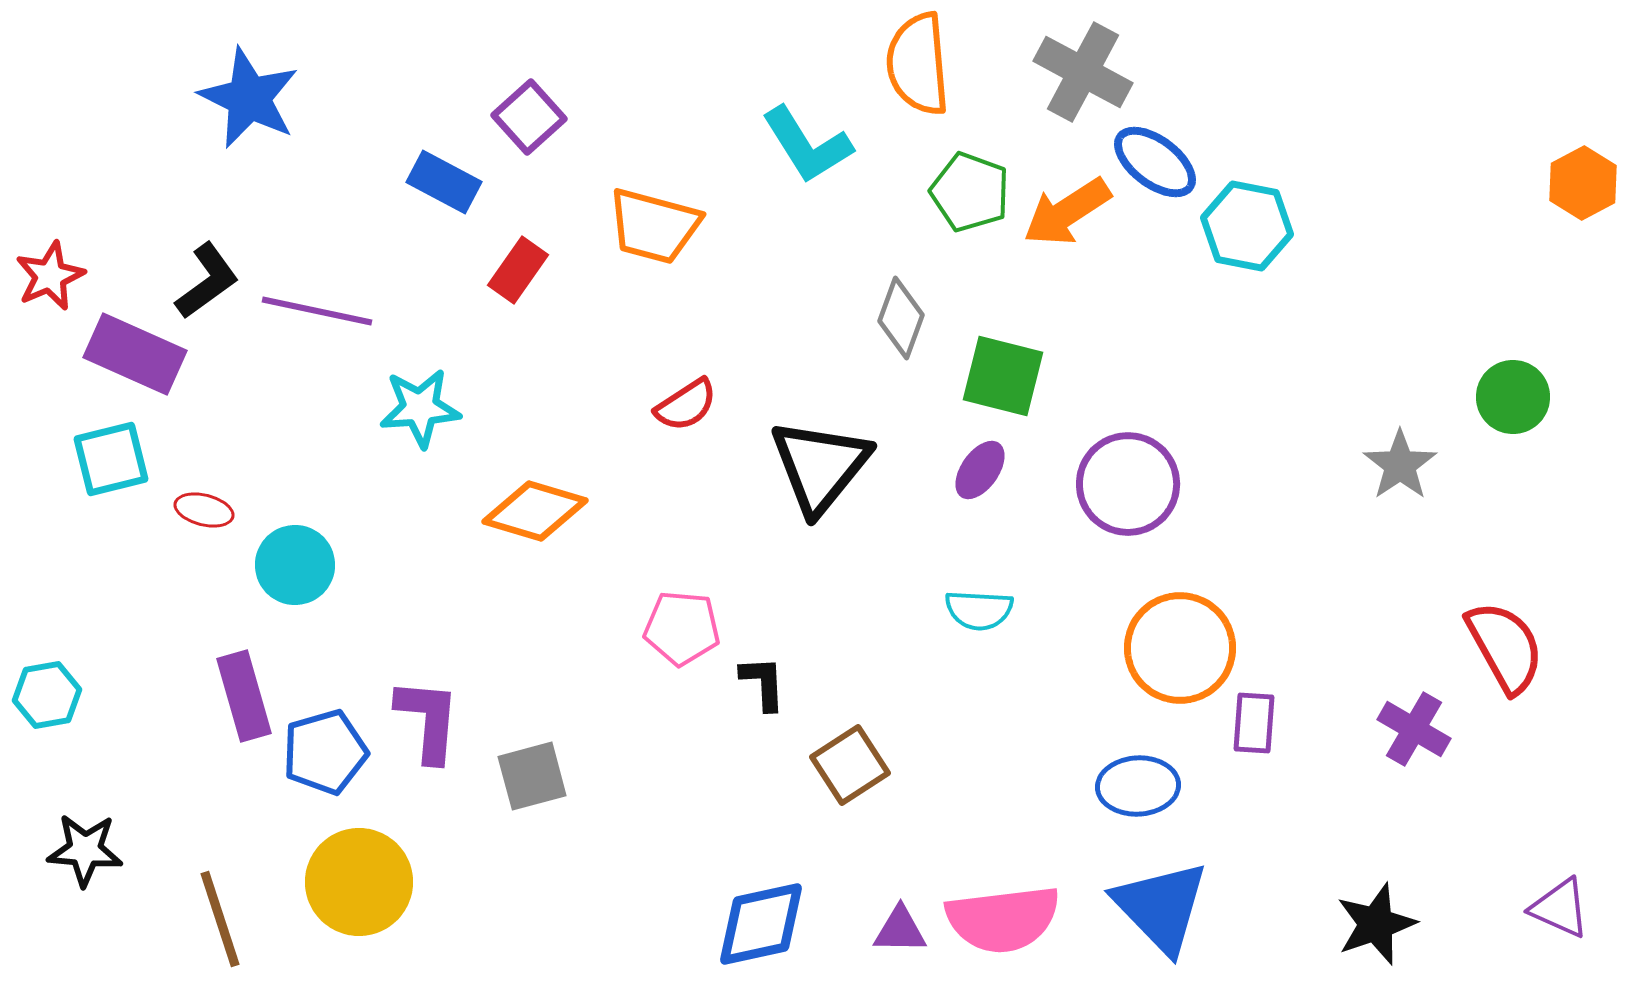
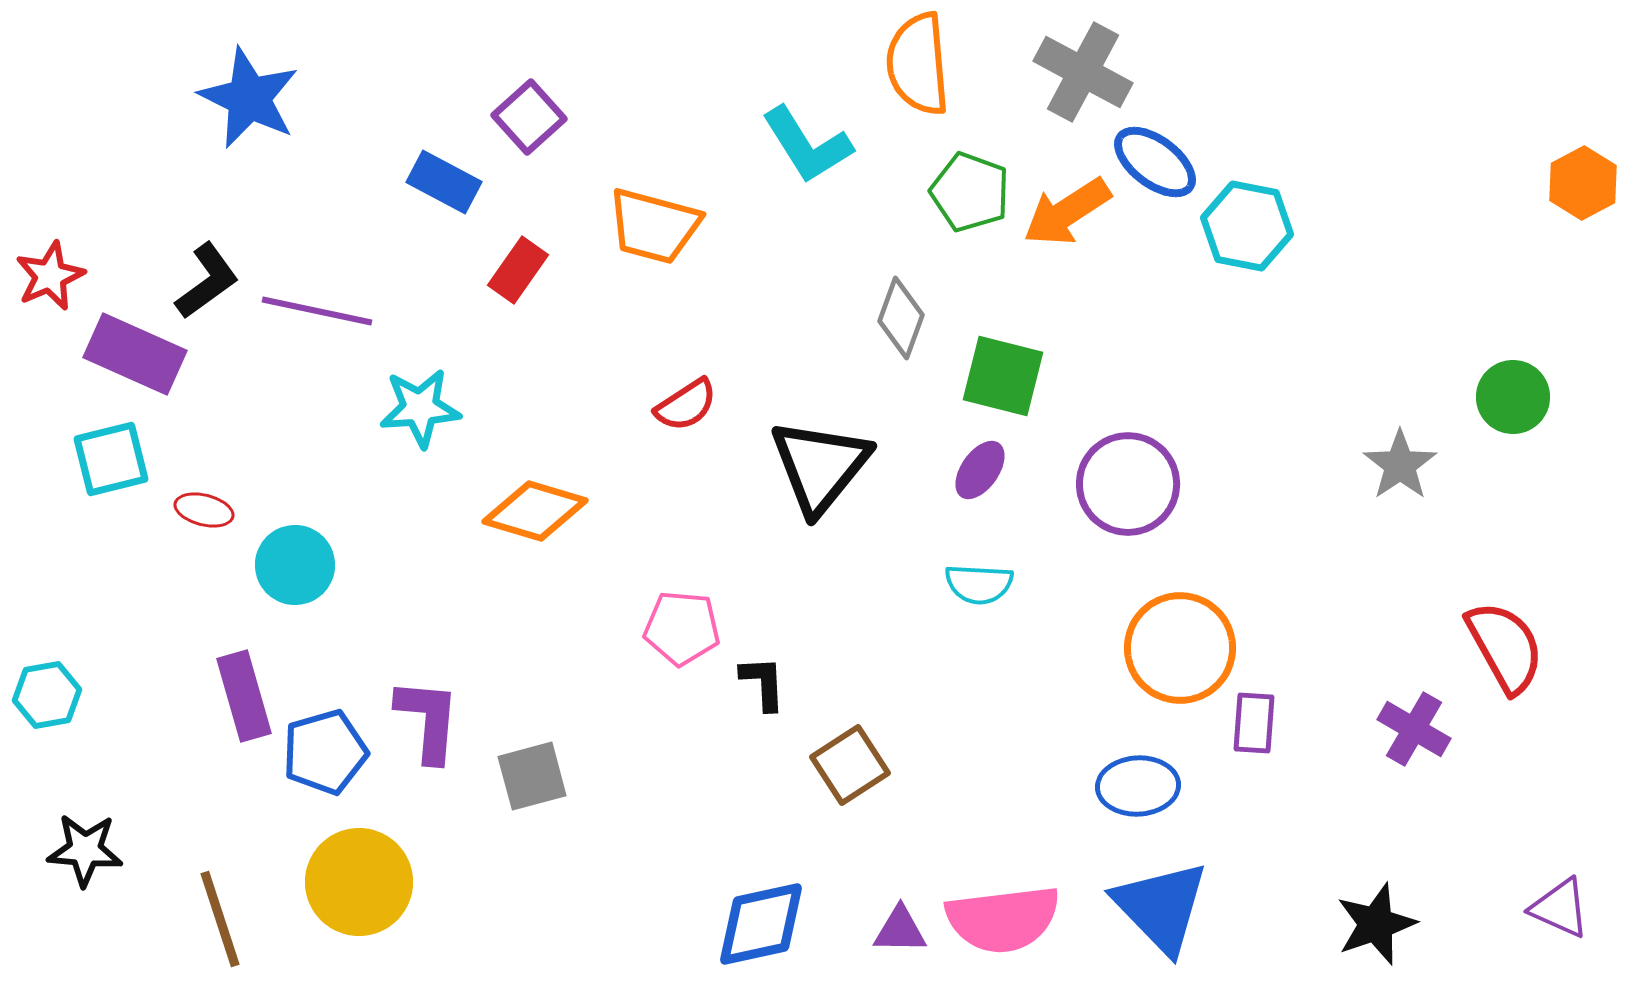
cyan semicircle at (979, 610): moved 26 px up
